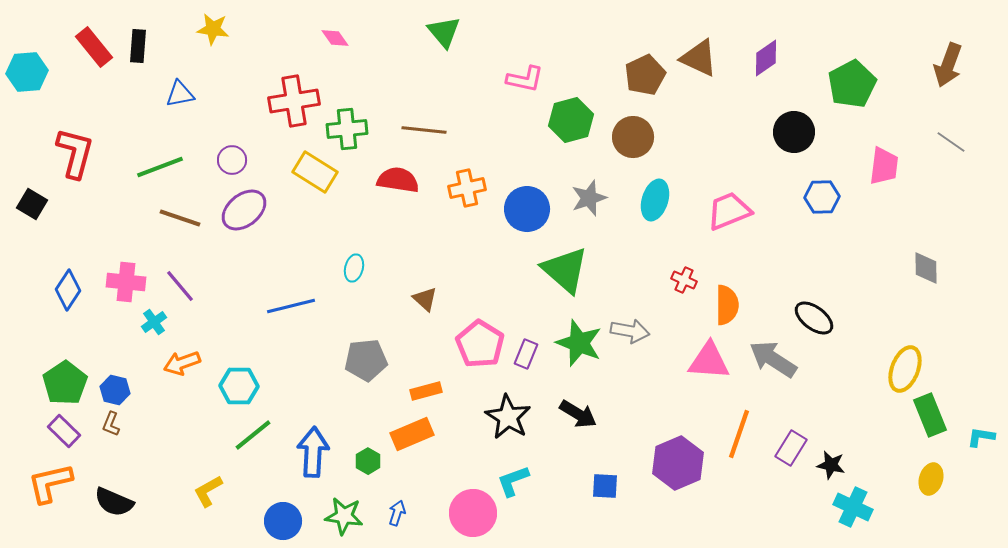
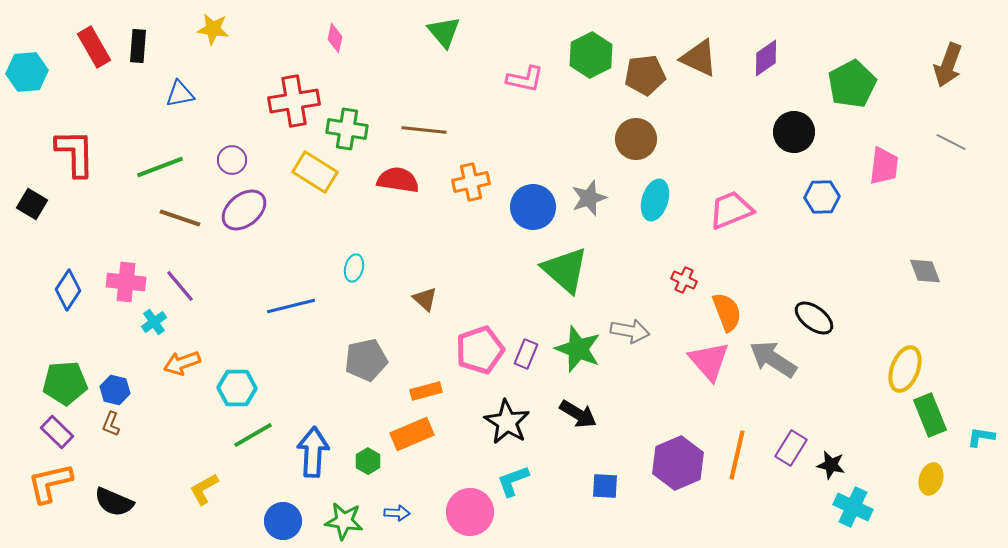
pink diamond at (335, 38): rotated 48 degrees clockwise
red rectangle at (94, 47): rotated 9 degrees clockwise
brown pentagon at (645, 75): rotated 18 degrees clockwise
green hexagon at (571, 120): moved 20 px right, 65 px up; rotated 12 degrees counterclockwise
green cross at (347, 129): rotated 15 degrees clockwise
brown circle at (633, 137): moved 3 px right, 2 px down
gray line at (951, 142): rotated 8 degrees counterclockwise
red L-shape at (75, 153): rotated 16 degrees counterclockwise
orange cross at (467, 188): moved 4 px right, 6 px up
blue circle at (527, 209): moved 6 px right, 2 px up
pink trapezoid at (729, 211): moved 2 px right, 1 px up
gray diamond at (926, 268): moved 1 px left, 3 px down; rotated 20 degrees counterclockwise
orange semicircle at (727, 305): moved 7 px down; rotated 21 degrees counterclockwise
green star at (579, 343): moved 1 px left, 6 px down
pink pentagon at (480, 344): moved 6 px down; rotated 21 degrees clockwise
gray pentagon at (366, 360): rotated 6 degrees counterclockwise
pink triangle at (709, 361): rotated 45 degrees clockwise
green pentagon at (65, 383): rotated 30 degrees clockwise
cyan hexagon at (239, 386): moved 2 px left, 2 px down
black star at (508, 417): moved 1 px left, 5 px down
purple rectangle at (64, 431): moved 7 px left, 1 px down
orange line at (739, 434): moved 2 px left, 21 px down; rotated 6 degrees counterclockwise
green line at (253, 435): rotated 9 degrees clockwise
yellow L-shape at (208, 491): moved 4 px left, 2 px up
blue arrow at (397, 513): rotated 75 degrees clockwise
pink circle at (473, 513): moved 3 px left, 1 px up
green star at (344, 516): moved 5 px down
